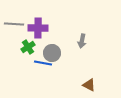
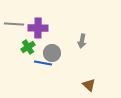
brown triangle: rotated 16 degrees clockwise
